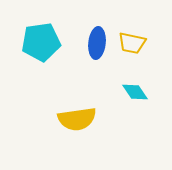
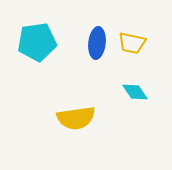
cyan pentagon: moved 4 px left
yellow semicircle: moved 1 px left, 1 px up
